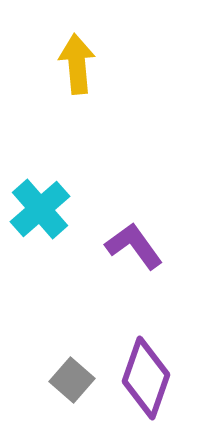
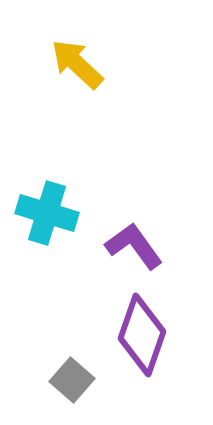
yellow arrow: rotated 42 degrees counterclockwise
cyan cross: moved 7 px right, 4 px down; rotated 32 degrees counterclockwise
purple diamond: moved 4 px left, 43 px up
